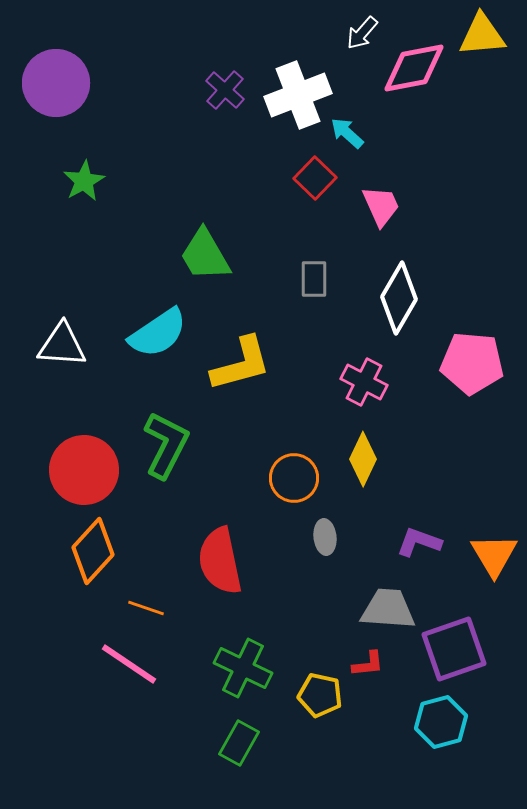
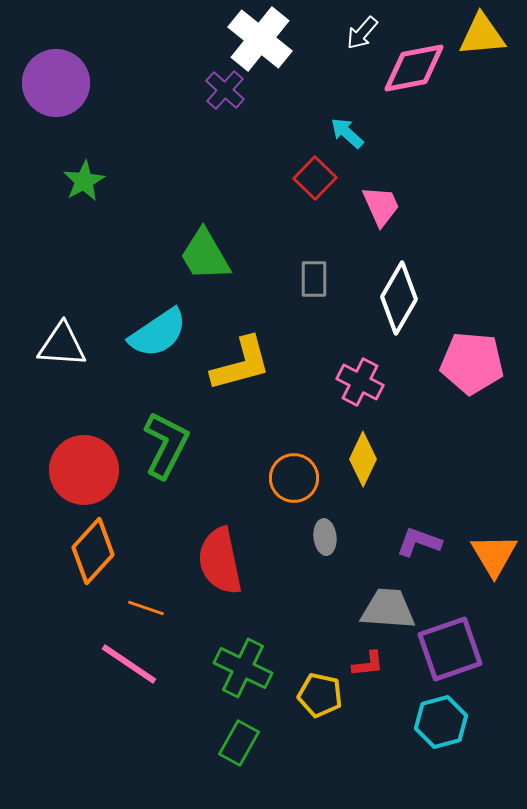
white cross: moved 38 px left, 56 px up; rotated 30 degrees counterclockwise
pink cross: moved 4 px left
purple square: moved 4 px left
